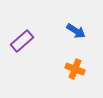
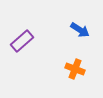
blue arrow: moved 4 px right, 1 px up
